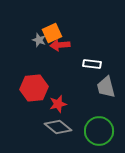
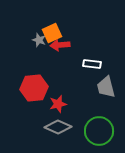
gray diamond: rotated 16 degrees counterclockwise
